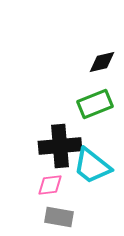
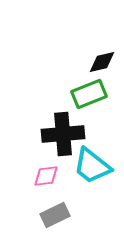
green rectangle: moved 6 px left, 10 px up
black cross: moved 3 px right, 12 px up
pink diamond: moved 4 px left, 9 px up
gray rectangle: moved 4 px left, 2 px up; rotated 36 degrees counterclockwise
